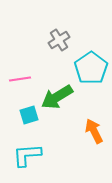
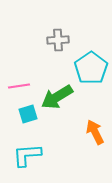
gray cross: moved 1 px left; rotated 30 degrees clockwise
pink line: moved 1 px left, 7 px down
cyan square: moved 1 px left, 1 px up
orange arrow: moved 1 px right, 1 px down
